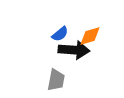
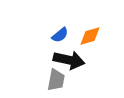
blue semicircle: moved 1 px down
black arrow: moved 5 px left, 10 px down; rotated 8 degrees clockwise
